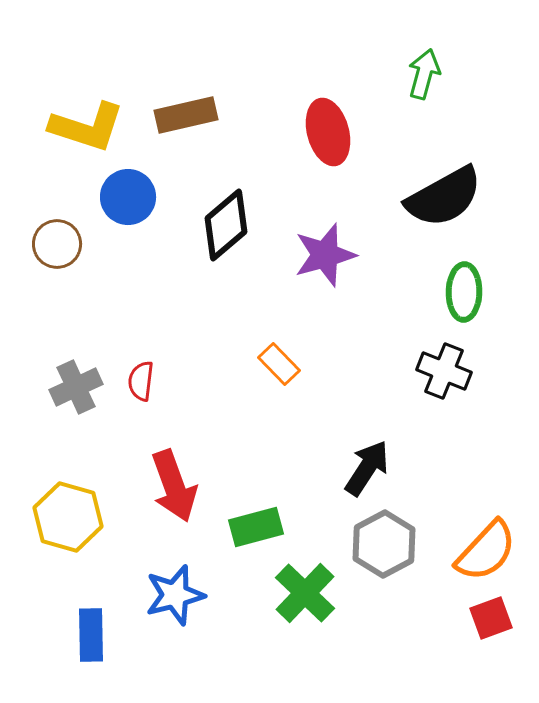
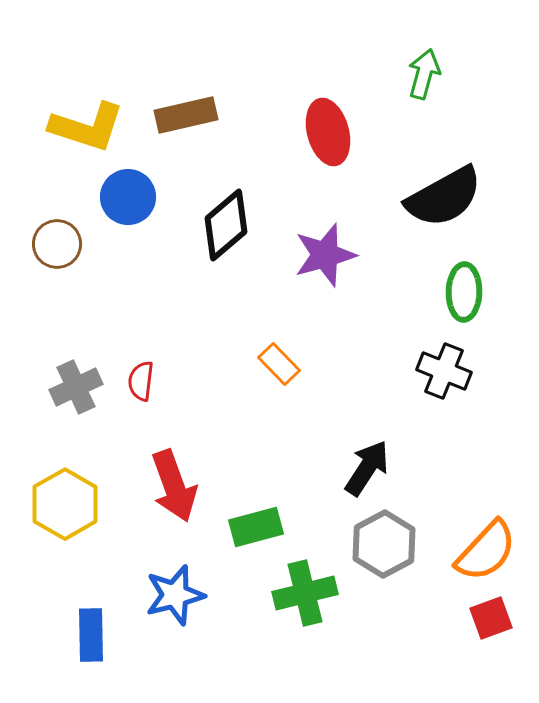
yellow hexagon: moved 3 px left, 13 px up; rotated 14 degrees clockwise
green cross: rotated 32 degrees clockwise
